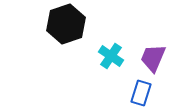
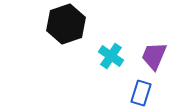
purple trapezoid: moved 1 px right, 2 px up
